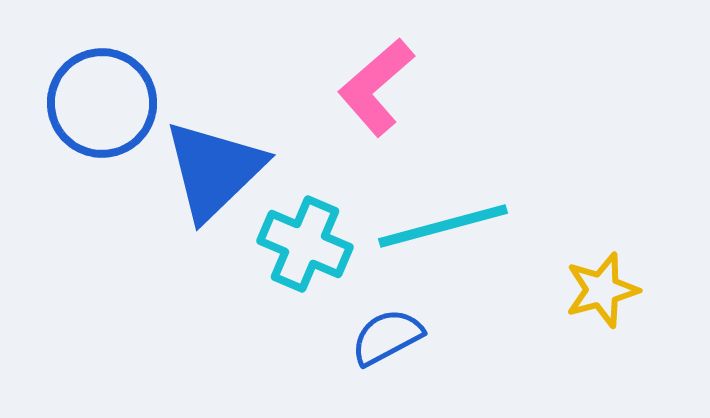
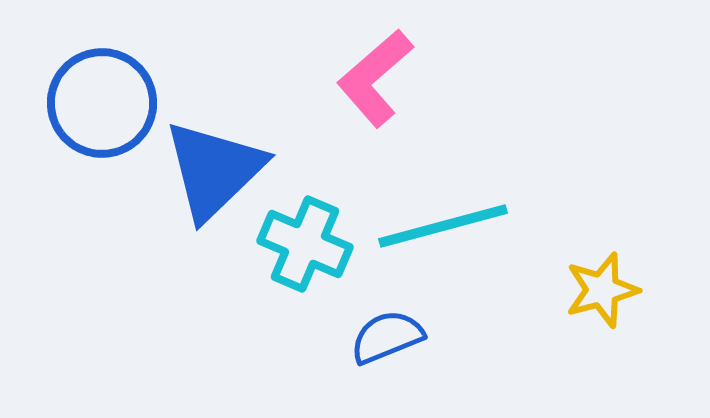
pink L-shape: moved 1 px left, 9 px up
blue semicircle: rotated 6 degrees clockwise
